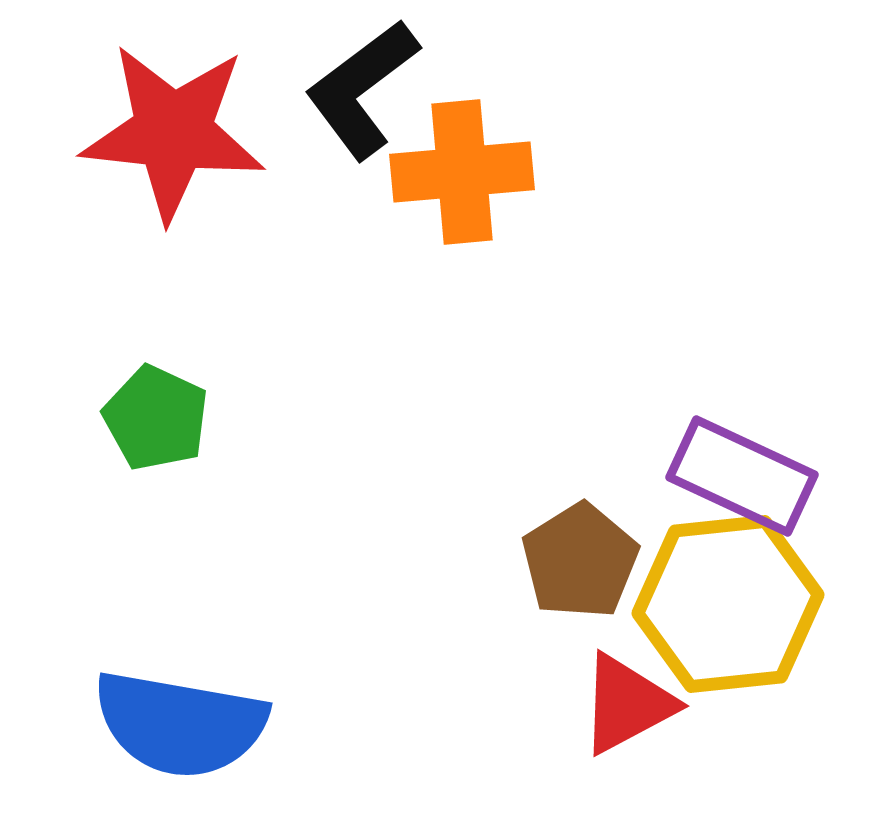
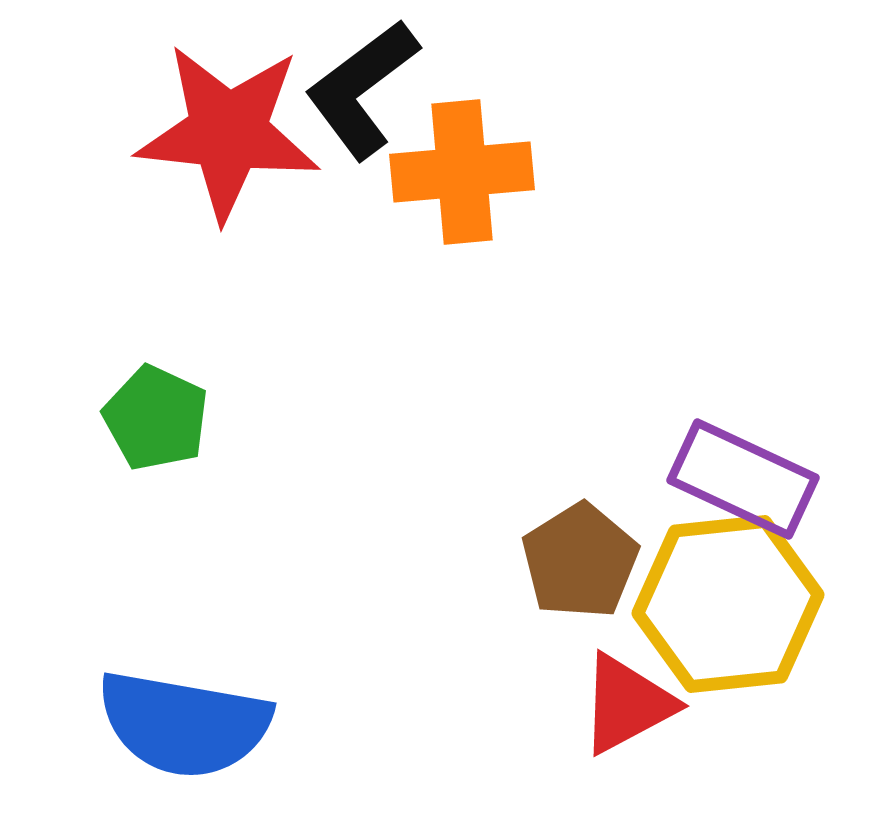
red star: moved 55 px right
purple rectangle: moved 1 px right, 3 px down
blue semicircle: moved 4 px right
